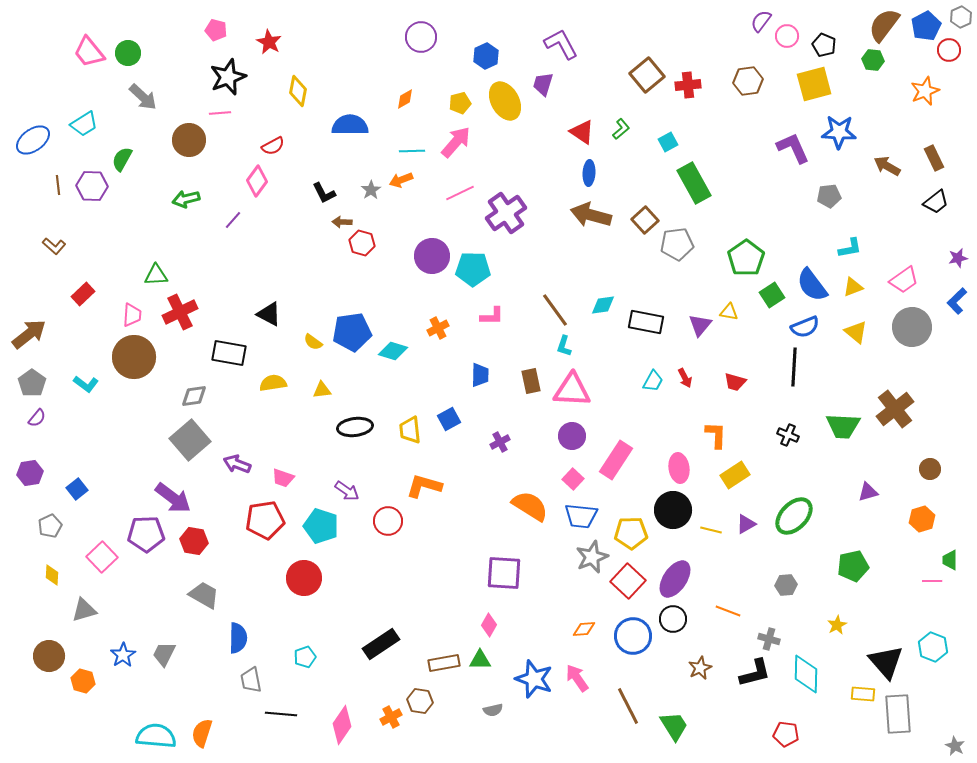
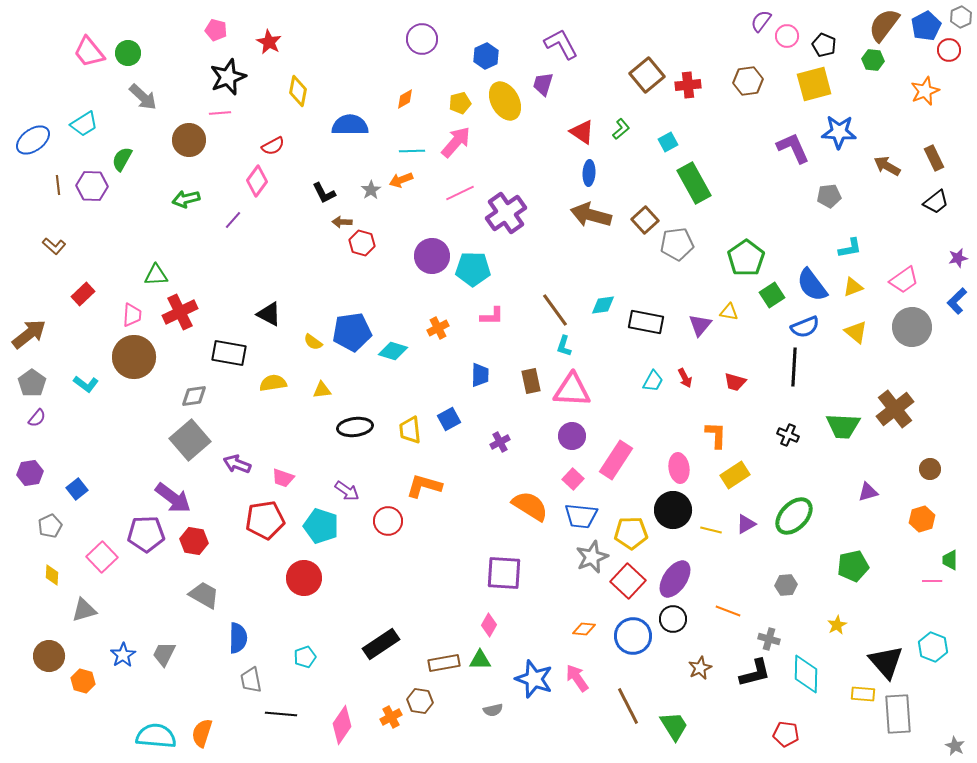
purple circle at (421, 37): moved 1 px right, 2 px down
orange diamond at (584, 629): rotated 10 degrees clockwise
